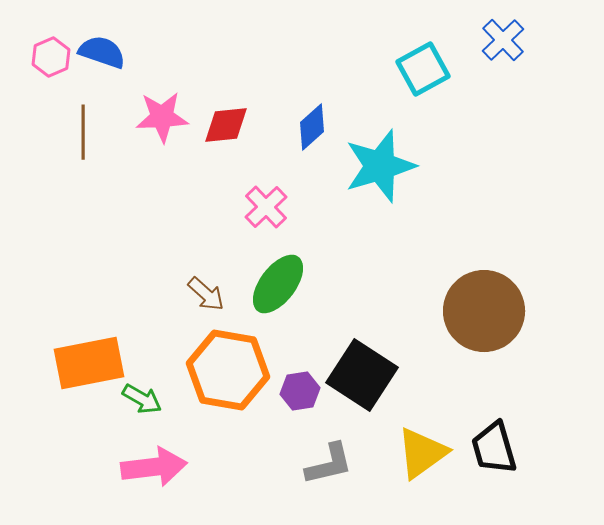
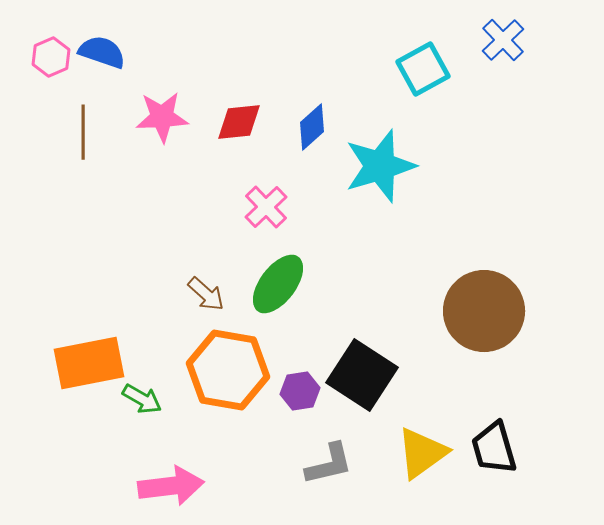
red diamond: moved 13 px right, 3 px up
pink arrow: moved 17 px right, 19 px down
